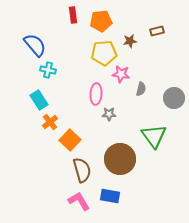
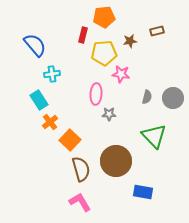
red rectangle: moved 10 px right, 20 px down; rotated 21 degrees clockwise
orange pentagon: moved 3 px right, 4 px up
cyan cross: moved 4 px right, 4 px down; rotated 21 degrees counterclockwise
gray semicircle: moved 6 px right, 8 px down
gray circle: moved 1 px left
green triangle: rotated 8 degrees counterclockwise
brown circle: moved 4 px left, 2 px down
brown semicircle: moved 1 px left, 1 px up
blue rectangle: moved 33 px right, 4 px up
pink L-shape: moved 1 px right, 1 px down
